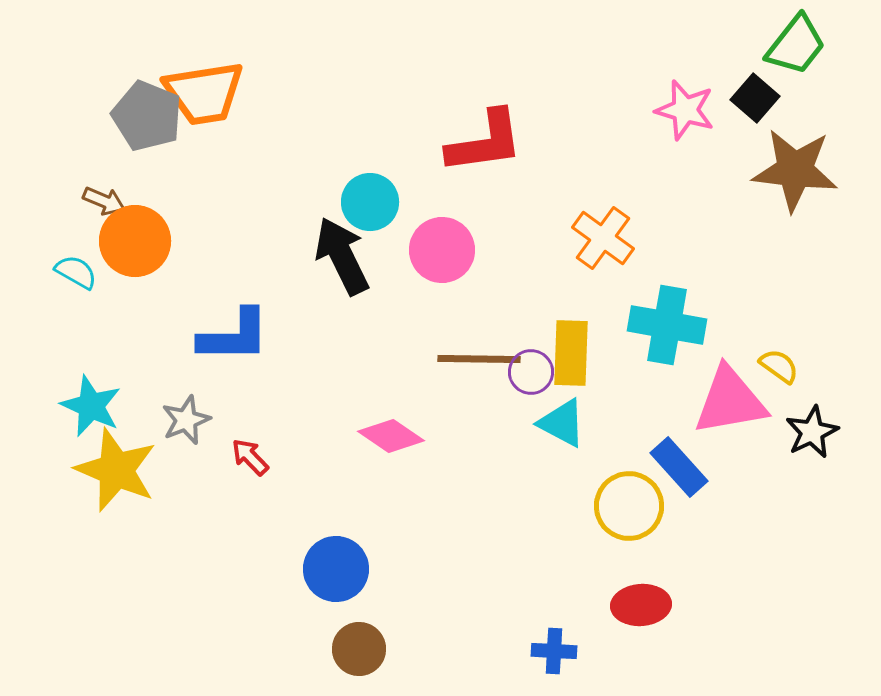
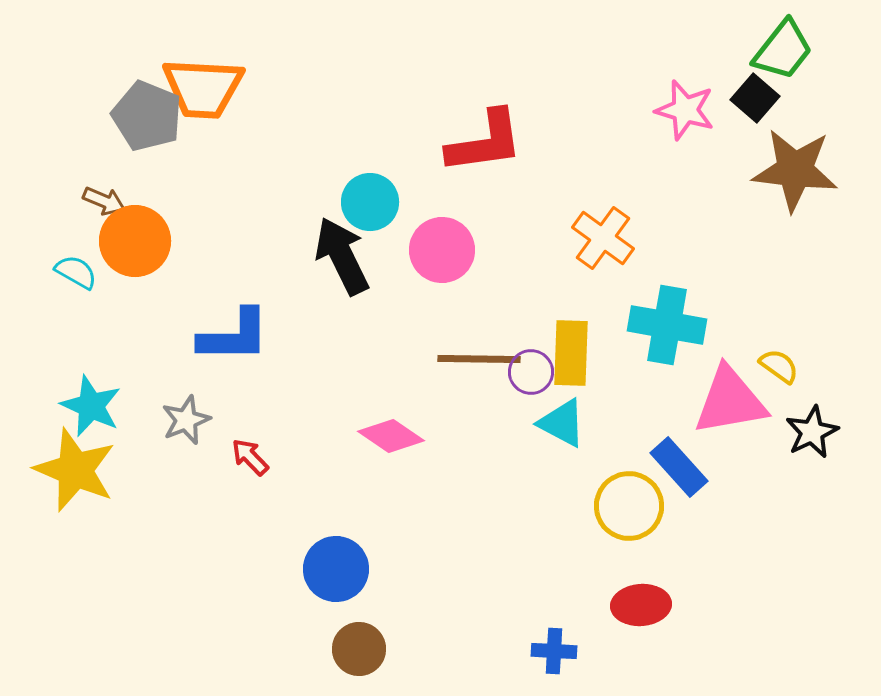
green trapezoid: moved 13 px left, 5 px down
orange trapezoid: moved 1 px left, 5 px up; rotated 12 degrees clockwise
yellow star: moved 41 px left
